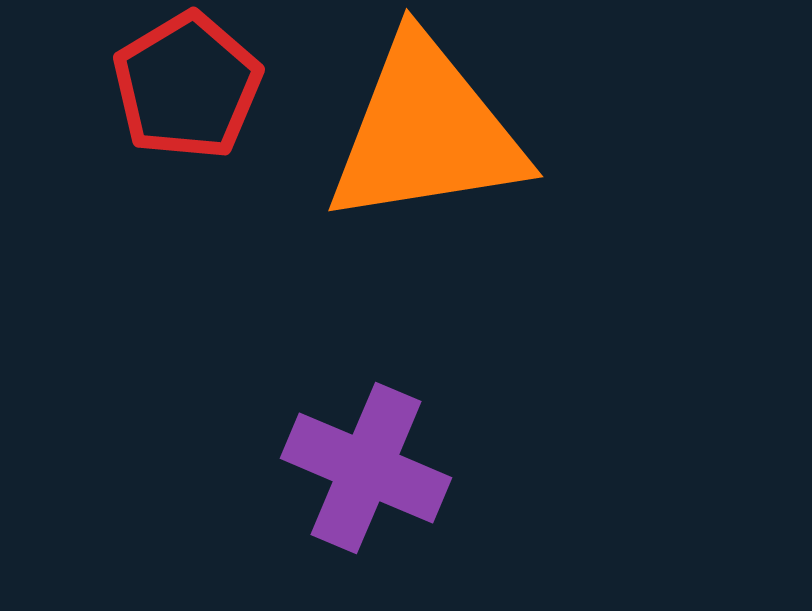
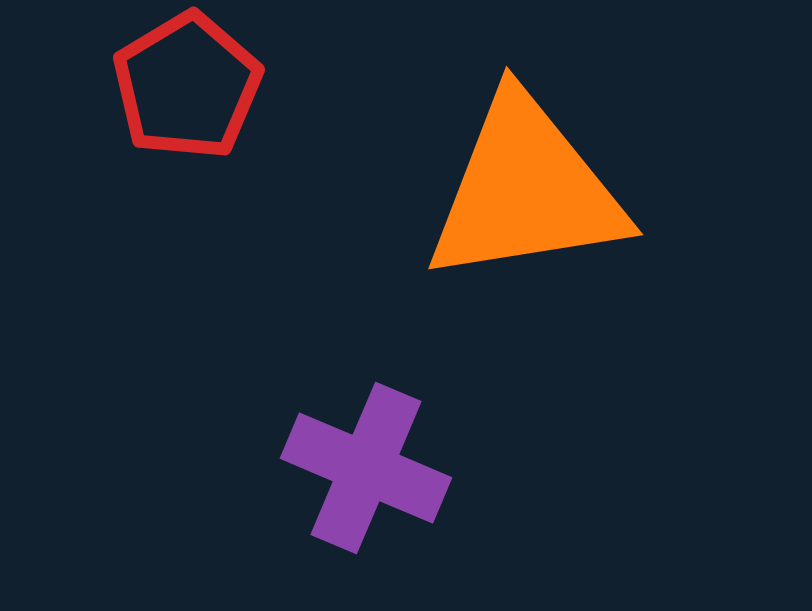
orange triangle: moved 100 px right, 58 px down
